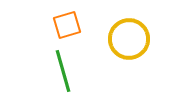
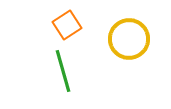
orange square: rotated 16 degrees counterclockwise
